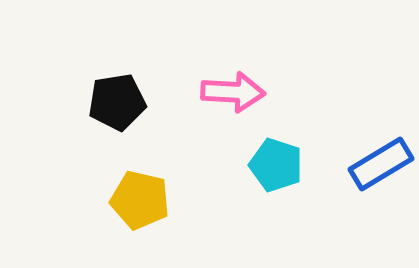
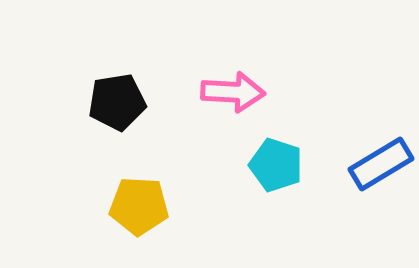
yellow pentagon: moved 1 px left, 6 px down; rotated 10 degrees counterclockwise
